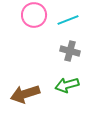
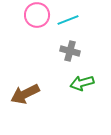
pink circle: moved 3 px right
green arrow: moved 15 px right, 2 px up
brown arrow: rotated 8 degrees counterclockwise
